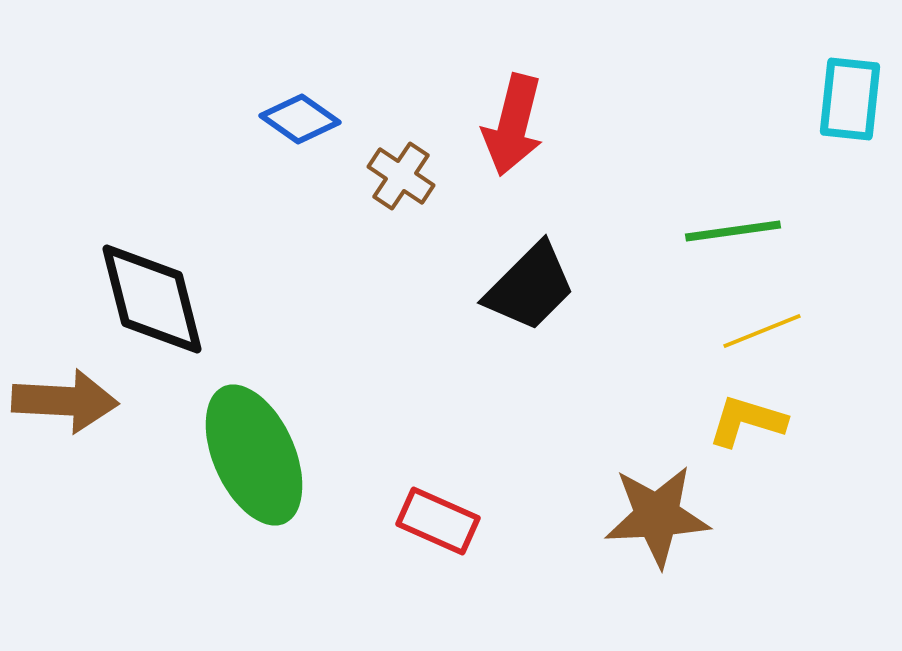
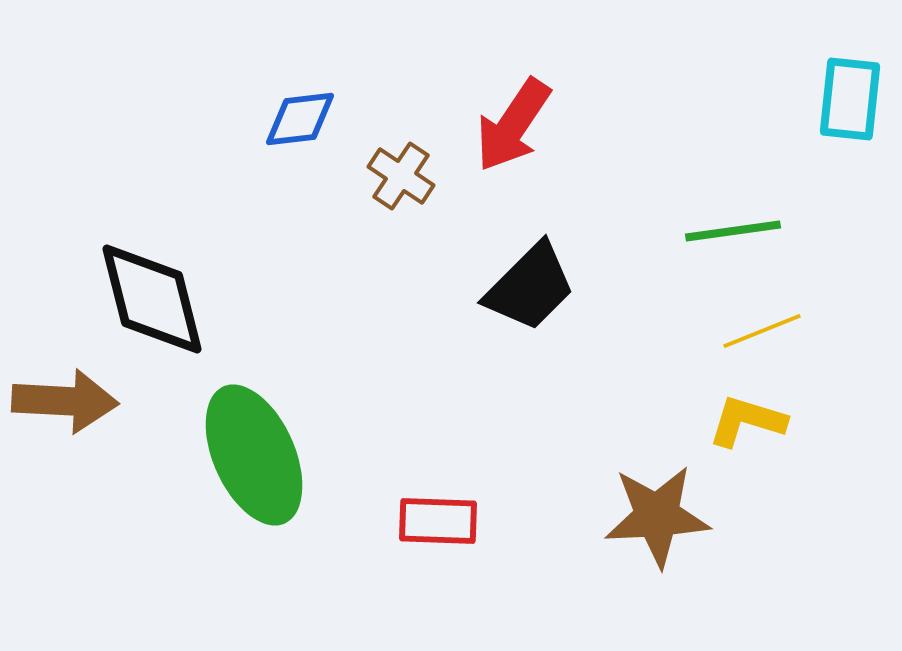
blue diamond: rotated 42 degrees counterclockwise
red arrow: rotated 20 degrees clockwise
red rectangle: rotated 22 degrees counterclockwise
